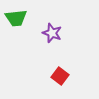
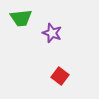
green trapezoid: moved 5 px right
